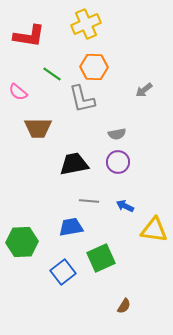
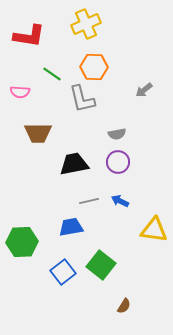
pink semicircle: moved 2 px right; rotated 36 degrees counterclockwise
brown trapezoid: moved 5 px down
gray line: rotated 18 degrees counterclockwise
blue arrow: moved 5 px left, 5 px up
green square: moved 7 px down; rotated 28 degrees counterclockwise
